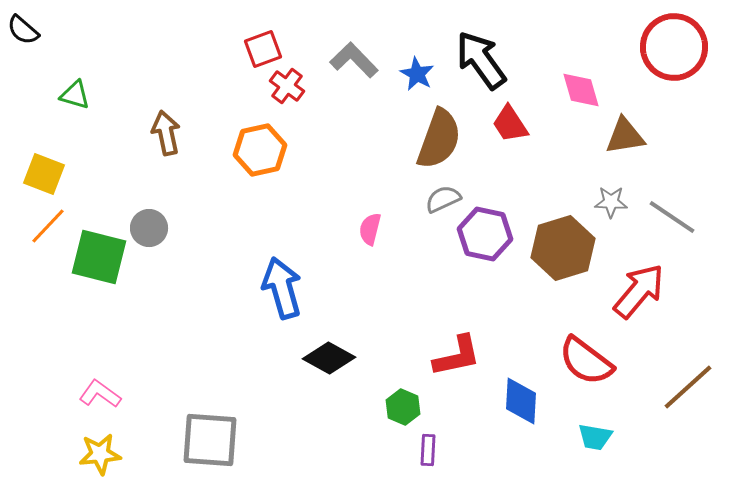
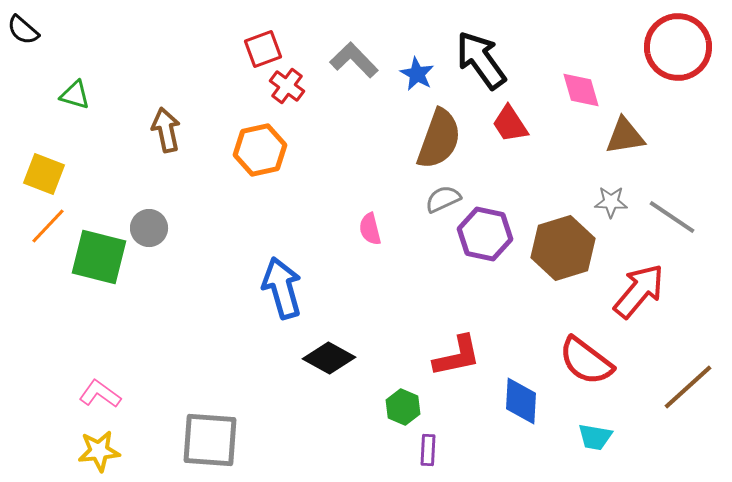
red circle: moved 4 px right
brown arrow: moved 3 px up
pink semicircle: rotated 28 degrees counterclockwise
yellow star: moved 1 px left, 3 px up
